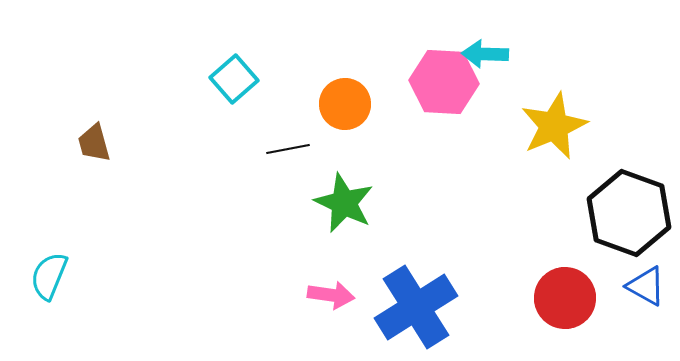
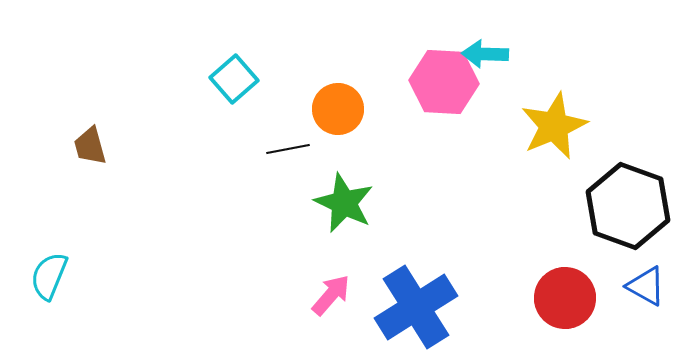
orange circle: moved 7 px left, 5 px down
brown trapezoid: moved 4 px left, 3 px down
black hexagon: moved 1 px left, 7 px up
pink arrow: rotated 57 degrees counterclockwise
